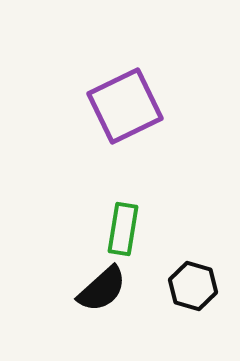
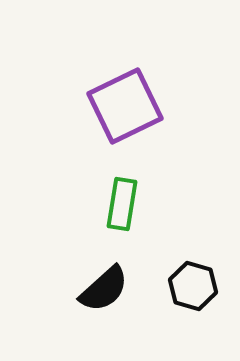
green rectangle: moved 1 px left, 25 px up
black semicircle: moved 2 px right
